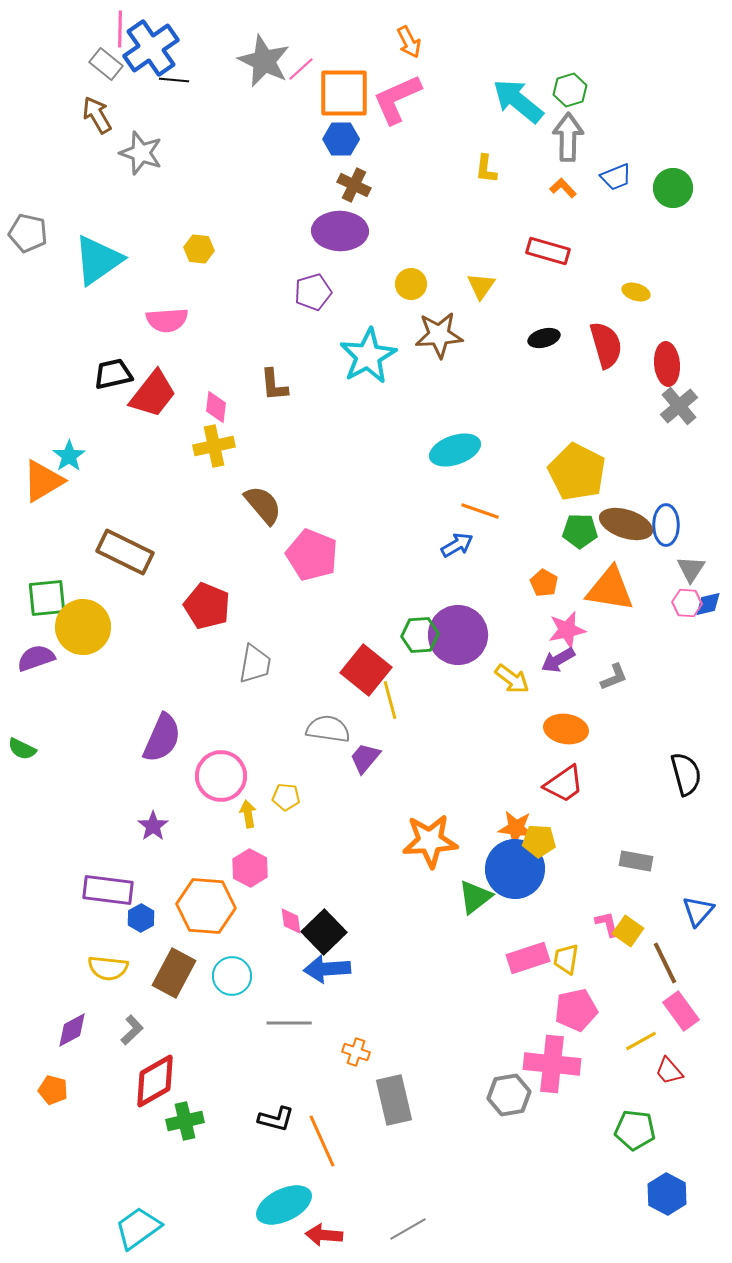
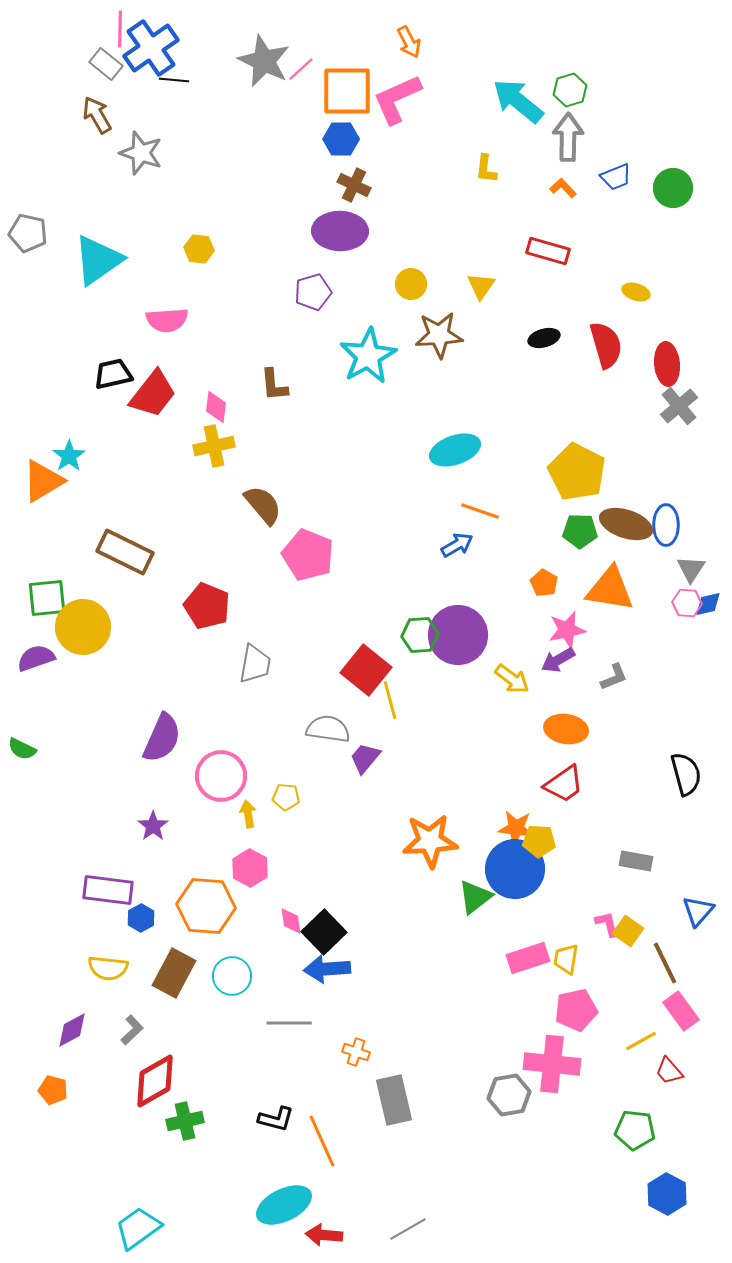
orange square at (344, 93): moved 3 px right, 2 px up
pink pentagon at (312, 555): moved 4 px left
